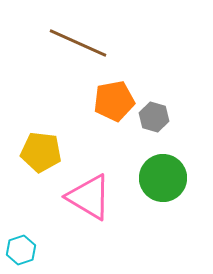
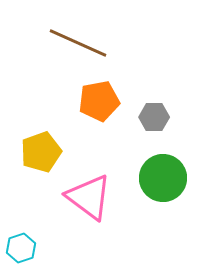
orange pentagon: moved 15 px left
gray hexagon: rotated 16 degrees counterclockwise
yellow pentagon: rotated 27 degrees counterclockwise
pink triangle: rotated 6 degrees clockwise
cyan hexagon: moved 2 px up
